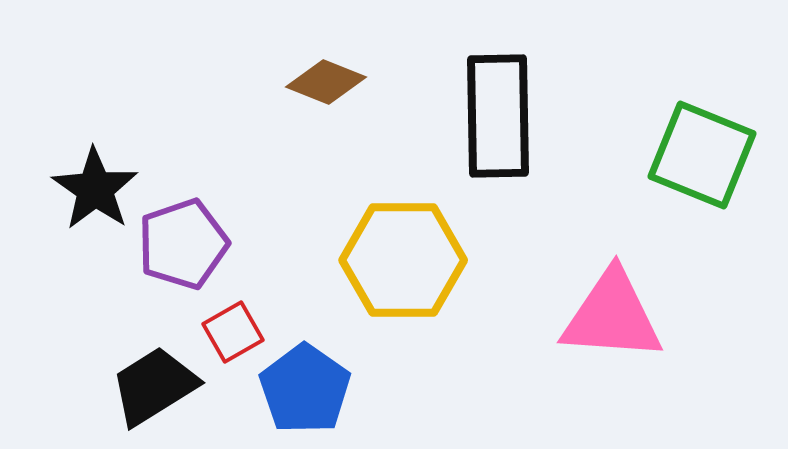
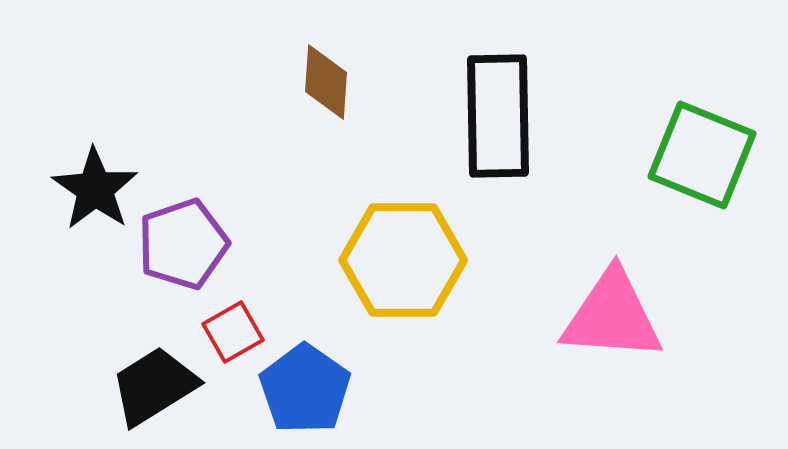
brown diamond: rotated 72 degrees clockwise
